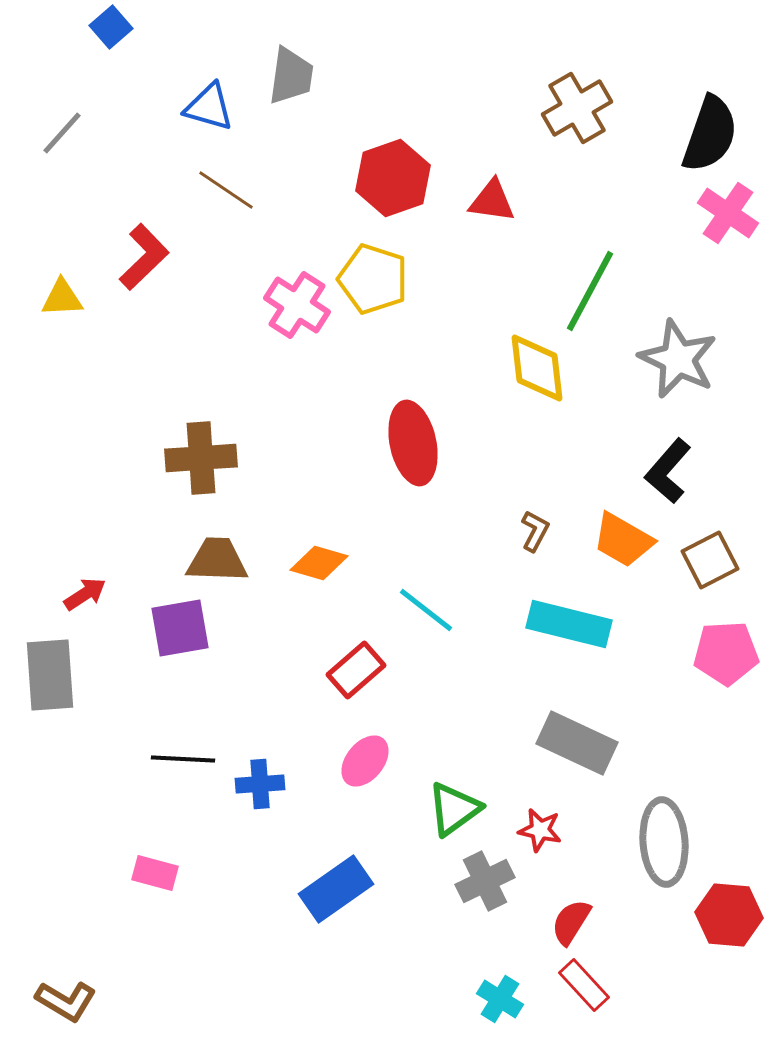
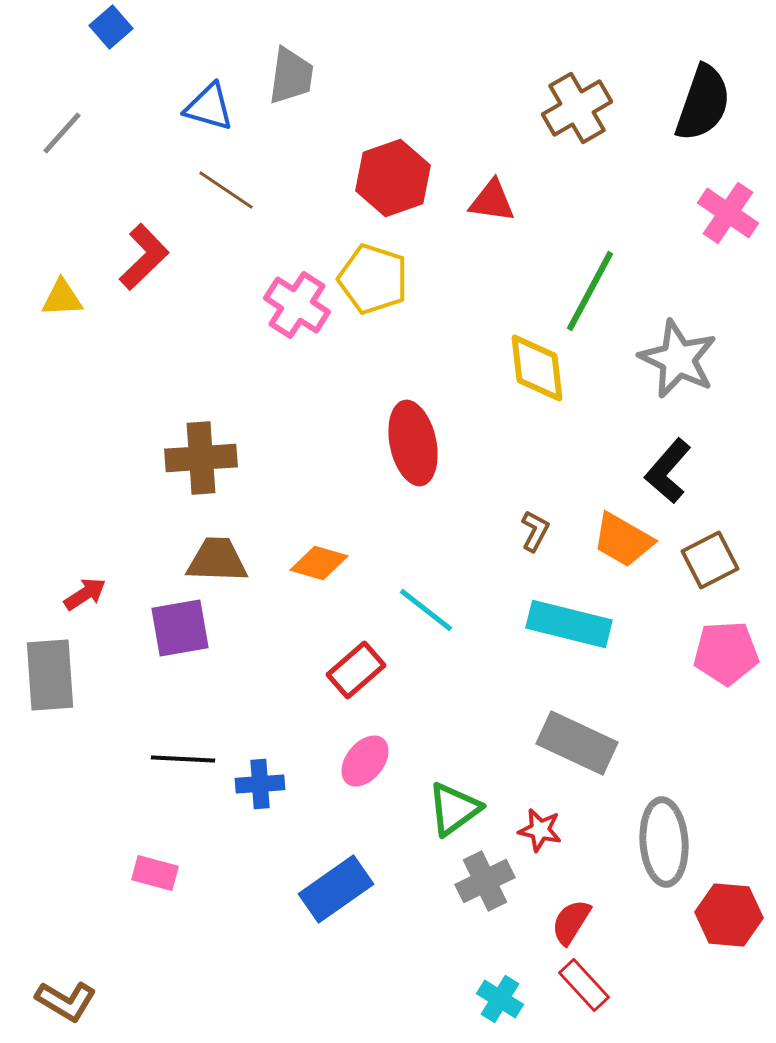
black semicircle at (710, 134): moved 7 px left, 31 px up
